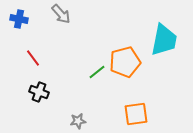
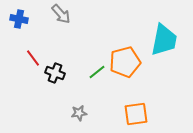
black cross: moved 16 px right, 19 px up
gray star: moved 1 px right, 8 px up
